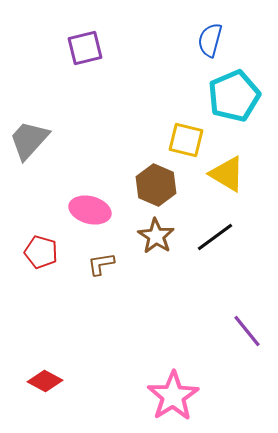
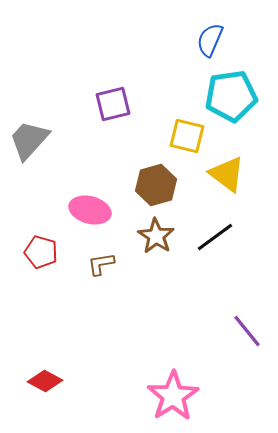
blue semicircle: rotated 8 degrees clockwise
purple square: moved 28 px right, 56 px down
cyan pentagon: moved 3 px left; rotated 15 degrees clockwise
yellow square: moved 1 px right, 4 px up
yellow triangle: rotated 6 degrees clockwise
brown hexagon: rotated 21 degrees clockwise
